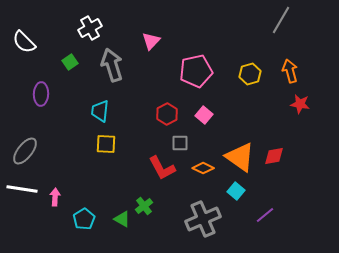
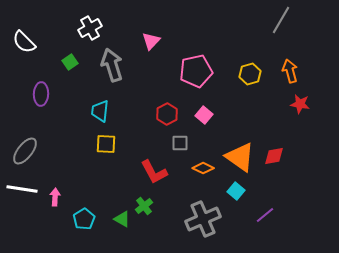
red L-shape: moved 8 px left, 4 px down
